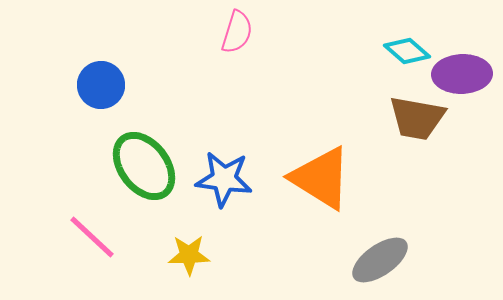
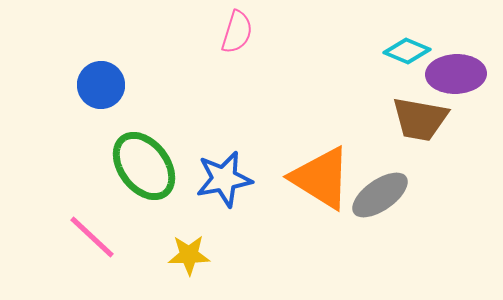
cyan diamond: rotated 18 degrees counterclockwise
purple ellipse: moved 6 px left
brown trapezoid: moved 3 px right, 1 px down
blue star: rotated 18 degrees counterclockwise
gray ellipse: moved 65 px up
